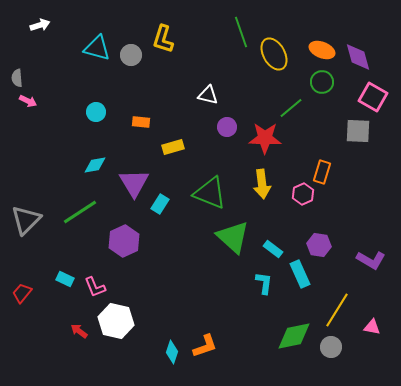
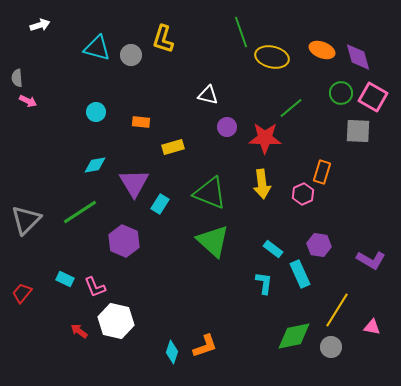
yellow ellipse at (274, 54): moved 2 px left, 3 px down; rotated 48 degrees counterclockwise
green circle at (322, 82): moved 19 px right, 11 px down
green triangle at (233, 237): moved 20 px left, 4 px down
purple hexagon at (124, 241): rotated 12 degrees counterclockwise
